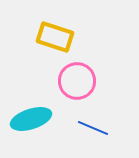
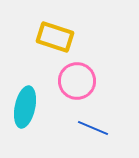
cyan ellipse: moved 6 px left, 12 px up; rotated 60 degrees counterclockwise
